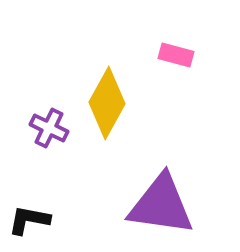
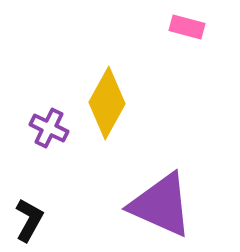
pink rectangle: moved 11 px right, 28 px up
purple triangle: rotated 16 degrees clockwise
black L-shape: rotated 108 degrees clockwise
